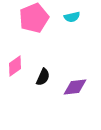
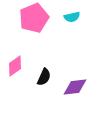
black semicircle: moved 1 px right
